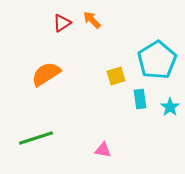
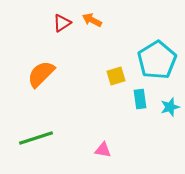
orange arrow: rotated 18 degrees counterclockwise
orange semicircle: moved 5 px left; rotated 12 degrees counterclockwise
cyan star: rotated 18 degrees clockwise
